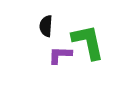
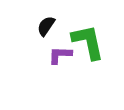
black semicircle: rotated 30 degrees clockwise
